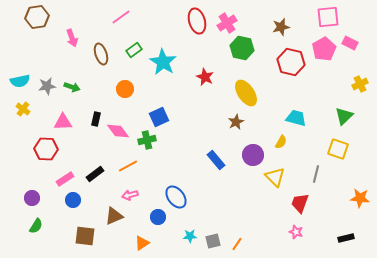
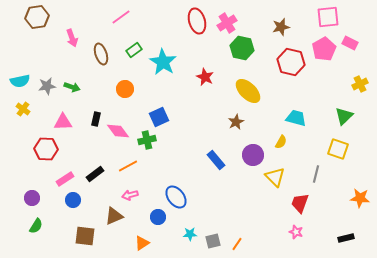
yellow ellipse at (246, 93): moved 2 px right, 2 px up; rotated 12 degrees counterclockwise
cyan star at (190, 236): moved 2 px up
